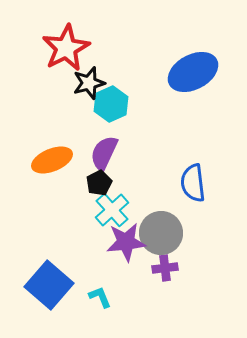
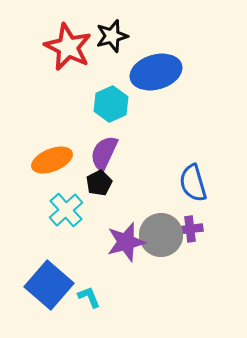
red star: moved 2 px right, 1 px up; rotated 18 degrees counterclockwise
blue ellipse: moved 37 px left; rotated 12 degrees clockwise
black star: moved 23 px right, 47 px up
blue semicircle: rotated 9 degrees counterclockwise
cyan cross: moved 46 px left
gray circle: moved 2 px down
purple star: rotated 9 degrees counterclockwise
purple cross: moved 25 px right, 39 px up
cyan L-shape: moved 11 px left
